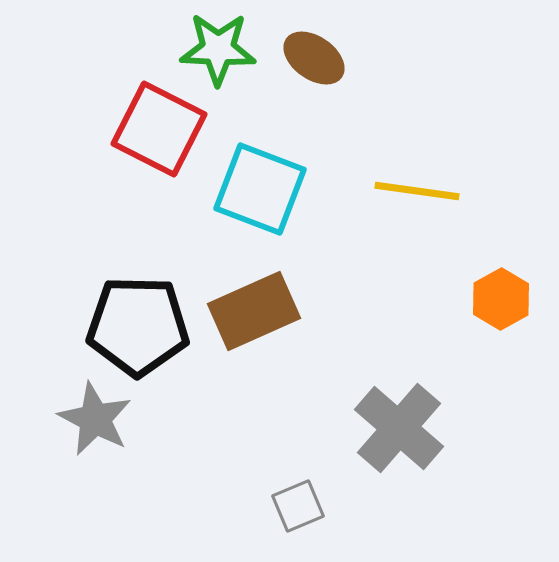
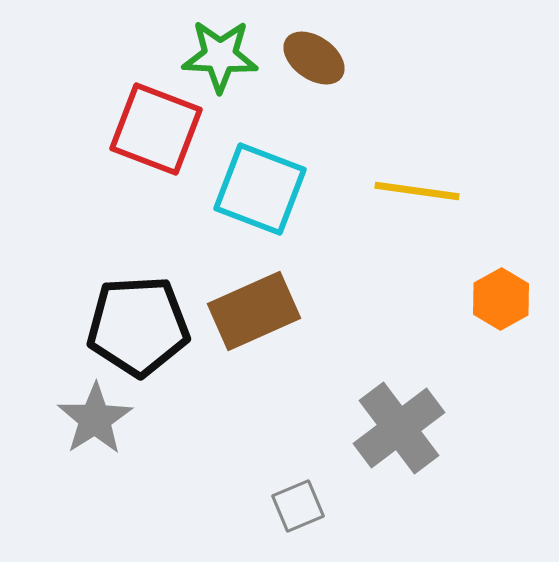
green star: moved 2 px right, 7 px down
red square: moved 3 px left; rotated 6 degrees counterclockwise
black pentagon: rotated 4 degrees counterclockwise
gray star: rotated 12 degrees clockwise
gray cross: rotated 12 degrees clockwise
